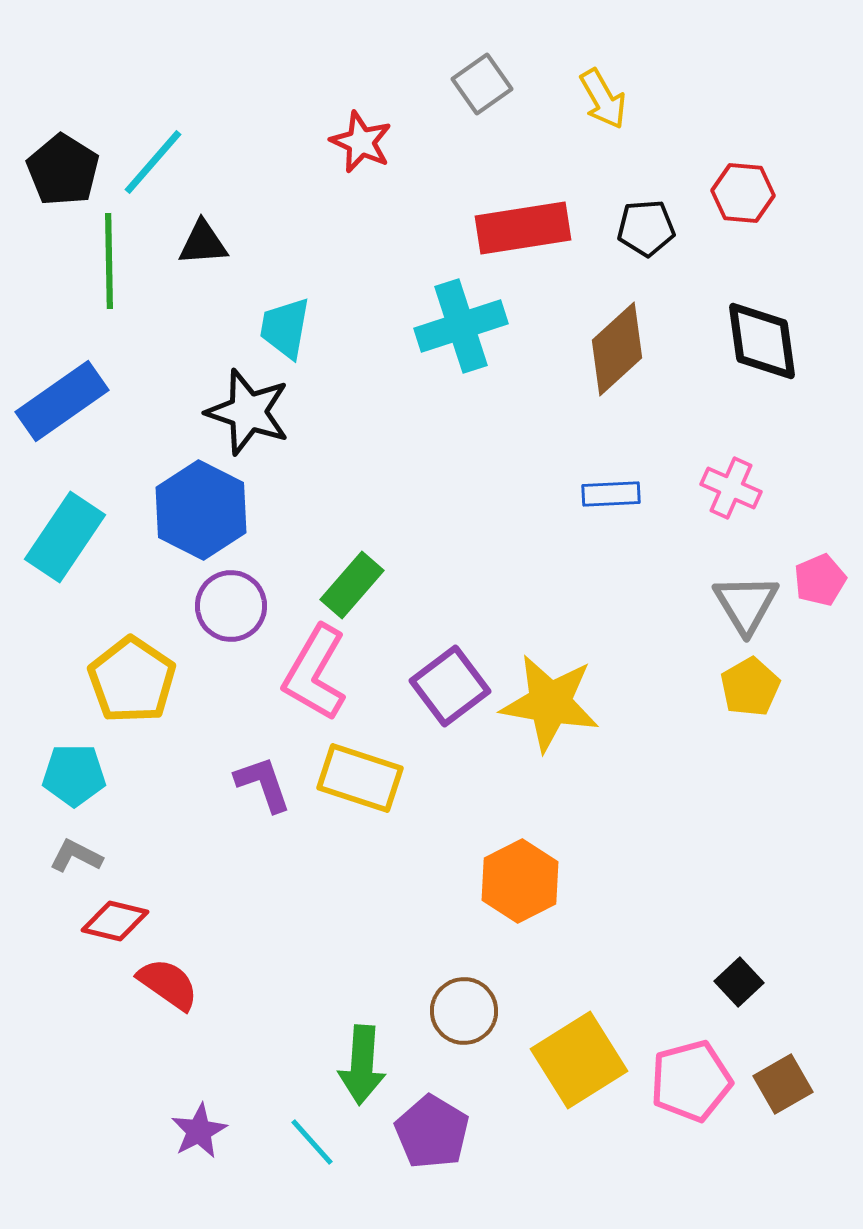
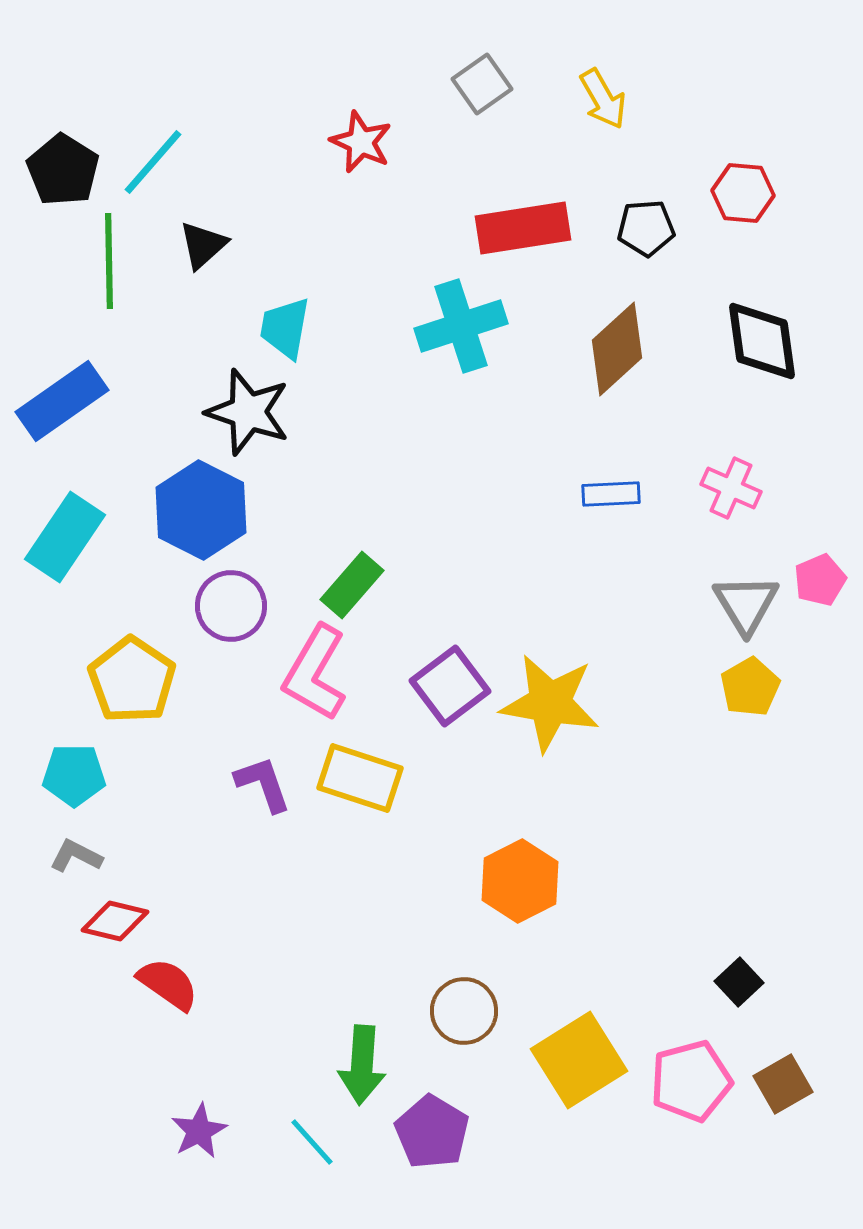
black triangle at (203, 243): moved 2 px down; rotated 38 degrees counterclockwise
